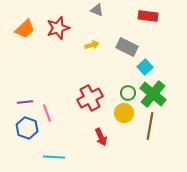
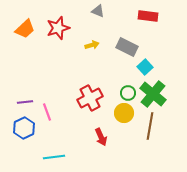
gray triangle: moved 1 px right, 1 px down
pink line: moved 1 px up
blue hexagon: moved 3 px left; rotated 15 degrees clockwise
cyan line: rotated 10 degrees counterclockwise
